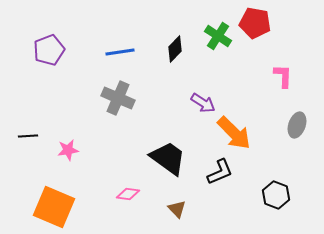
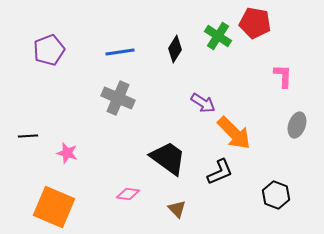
black diamond: rotated 12 degrees counterclockwise
pink star: moved 1 px left, 3 px down; rotated 25 degrees clockwise
